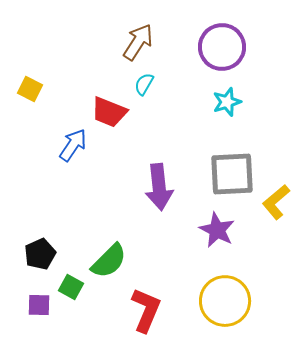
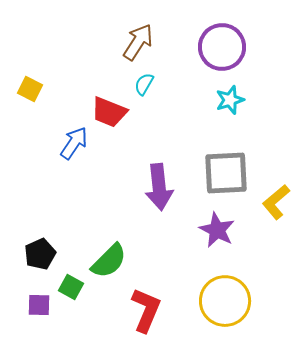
cyan star: moved 3 px right, 2 px up
blue arrow: moved 1 px right, 2 px up
gray square: moved 6 px left, 1 px up
